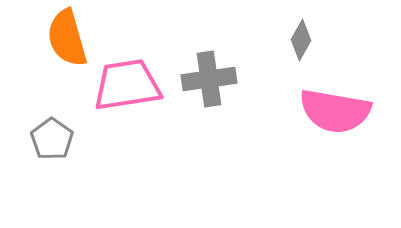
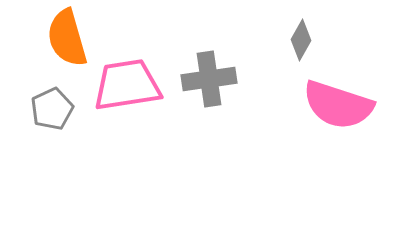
pink semicircle: moved 3 px right, 6 px up; rotated 8 degrees clockwise
gray pentagon: moved 30 px up; rotated 12 degrees clockwise
